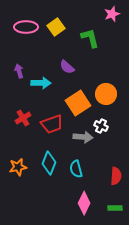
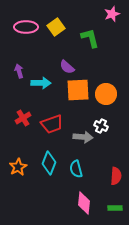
orange square: moved 13 px up; rotated 30 degrees clockwise
orange star: rotated 18 degrees counterclockwise
pink diamond: rotated 20 degrees counterclockwise
